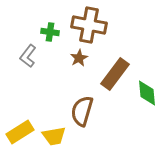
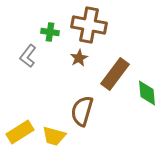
yellow trapezoid: rotated 25 degrees clockwise
